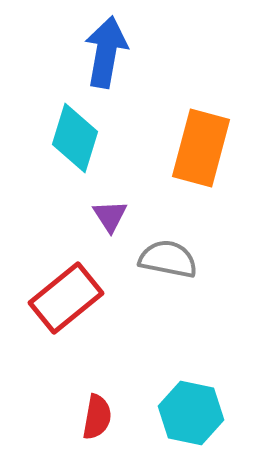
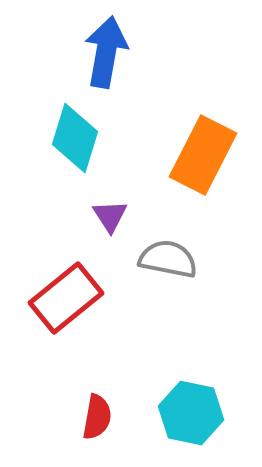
orange rectangle: moved 2 px right, 7 px down; rotated 12 degrees clockwise
